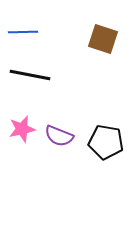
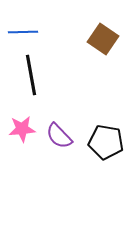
brown square: rotated 16 degrees clockwise
black line: moved 1 px right; rotated 69 degrees clockwise
pink star: rotated 8 degrees clockwise
purple semicircle: rotated 24 degrees clockwise
